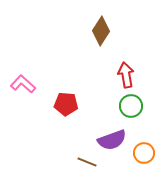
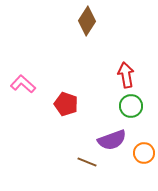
brown diamond: moved 14 px left, 10 px up
red pentagon: rotated 15 degrees clockwise
